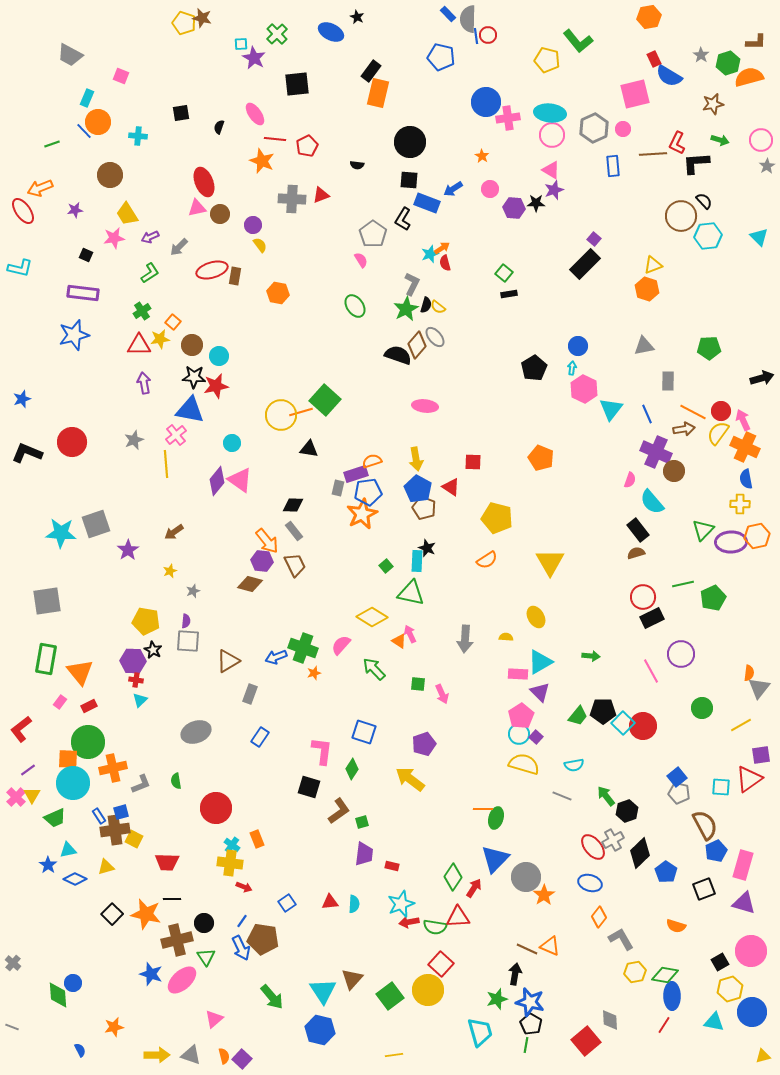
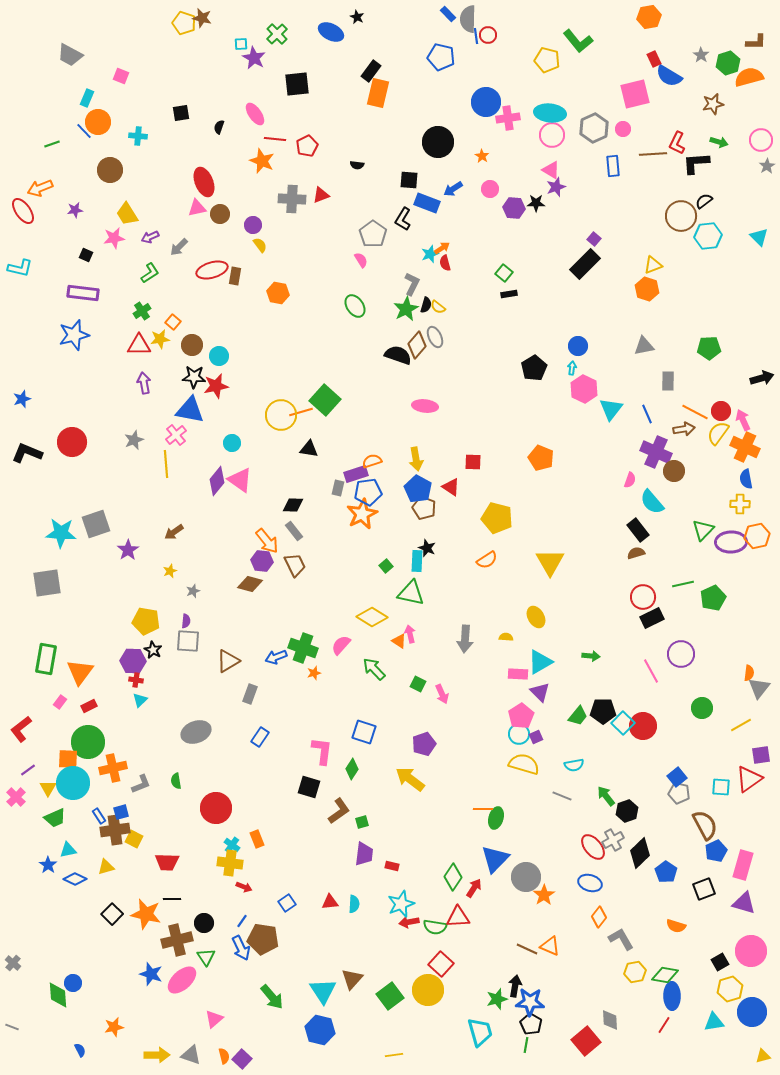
green arrow at (720, 140): moved 1 px left, 2 px down
black circle at (410, 142): moved 28 px right
brown circle at (110, 175): moved 5 px up
purple star at (554, 190): moved 2 px right, 3 px up
black semicircle at (704, 201): rotated 84 degrees counterclockwise
gray ellipse at (435, 337): rotated 15 degrees clockwise
orange line at (693, 412): moved 2 px right
gray square at (47, 601): moved 18 px up
pink arrow at (410, 634): rotated 12 degrees clockwise
orange triangle at (80, 672): rotated 16 degrees clockwise
green square at (418, 684): rotated 21 degrees clockwise
purple square at (536, 737): rotated 24 degrees clockwise
yellow triangle at (32, 795): moved 16 px right, 7 px up
black arrow at (515, 974): moved 12 px down
blue star at (530, 1002): rotated 12 degrees counterclockwise
cyan triangle at (714, 1022): rotated 20 degrees counterclockwise
